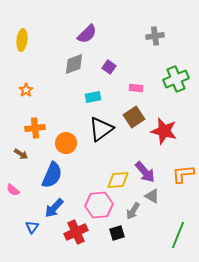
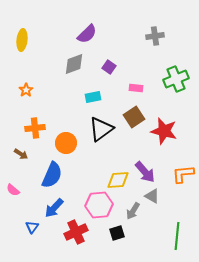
green line: moved 1 px left, 1 px down; rotated 16 degrees counterclockwise
